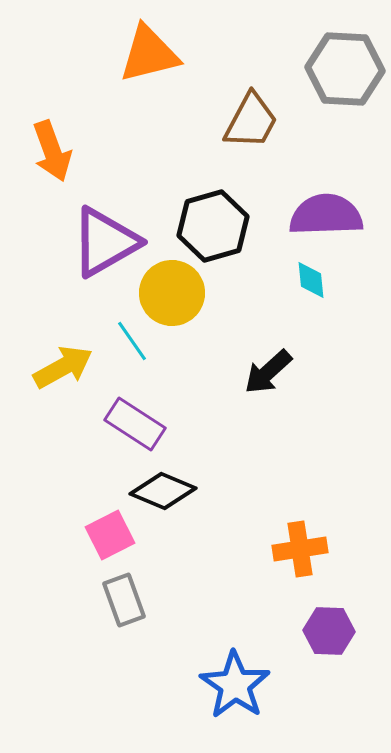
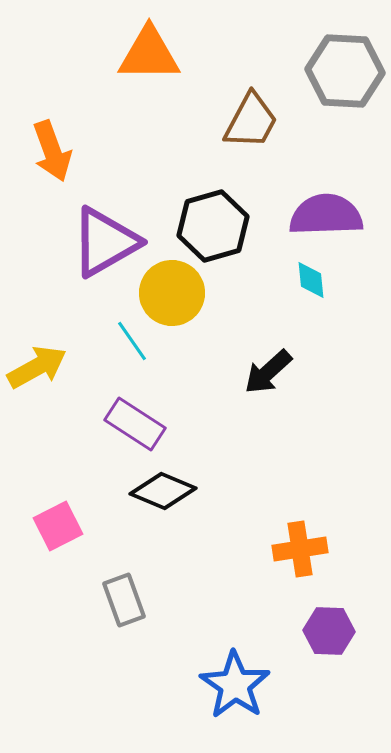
orange triangle: rotated 14 degrees clockwise
gray hexagon: moved 2 px down
yellow arrow: moved 26 px left
pink square: moved 52 px left, 9 px up
